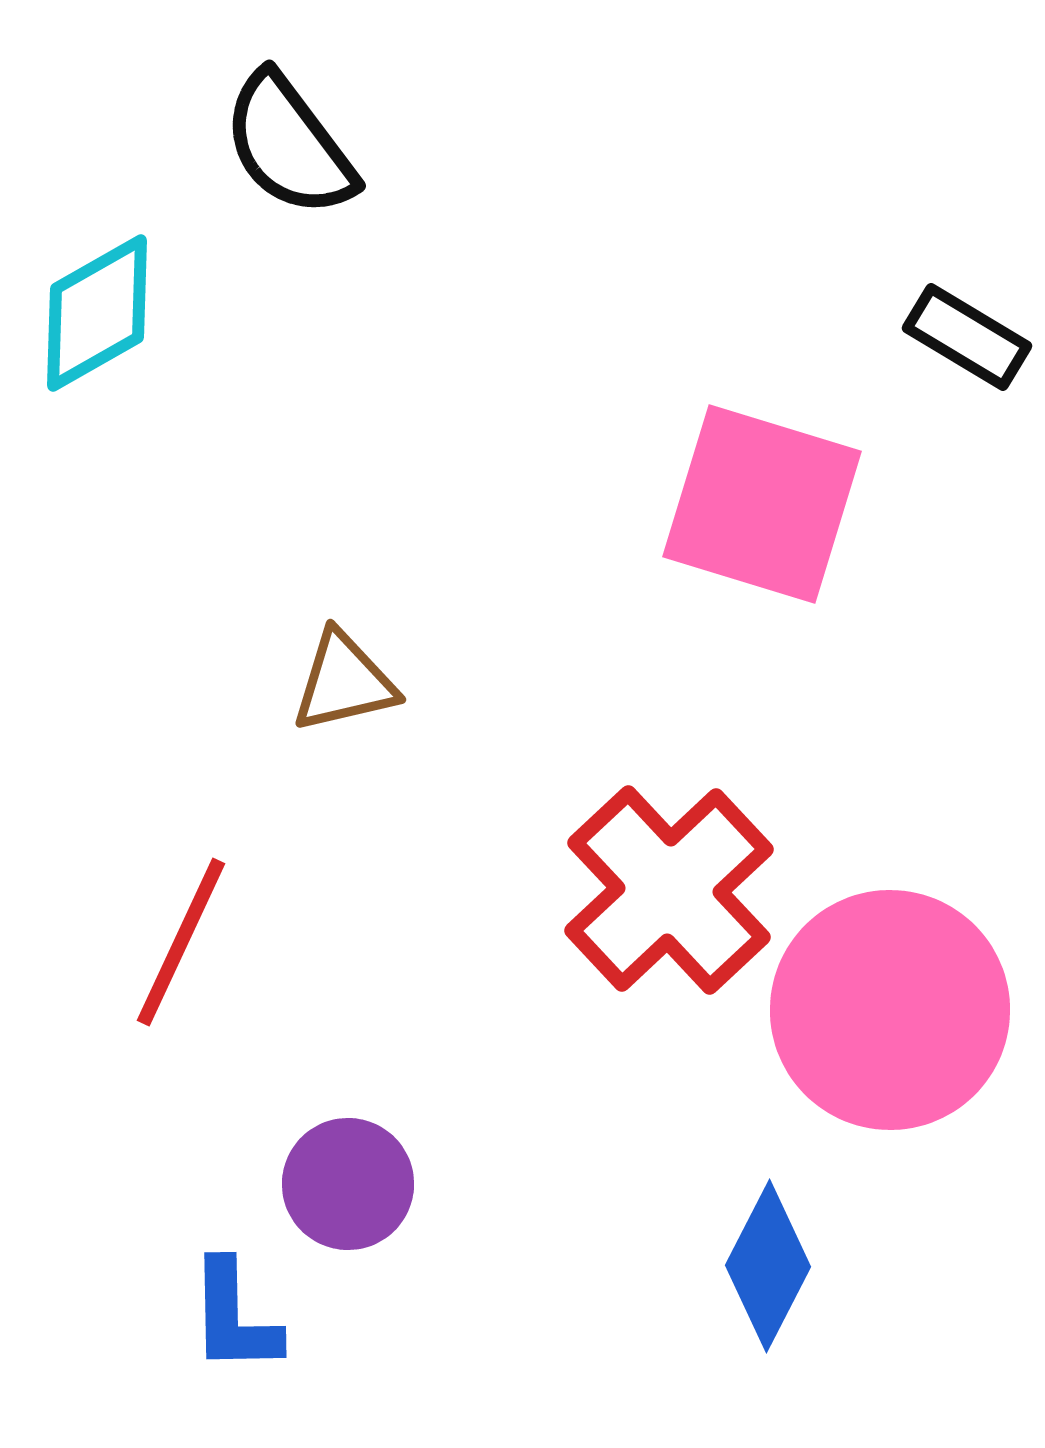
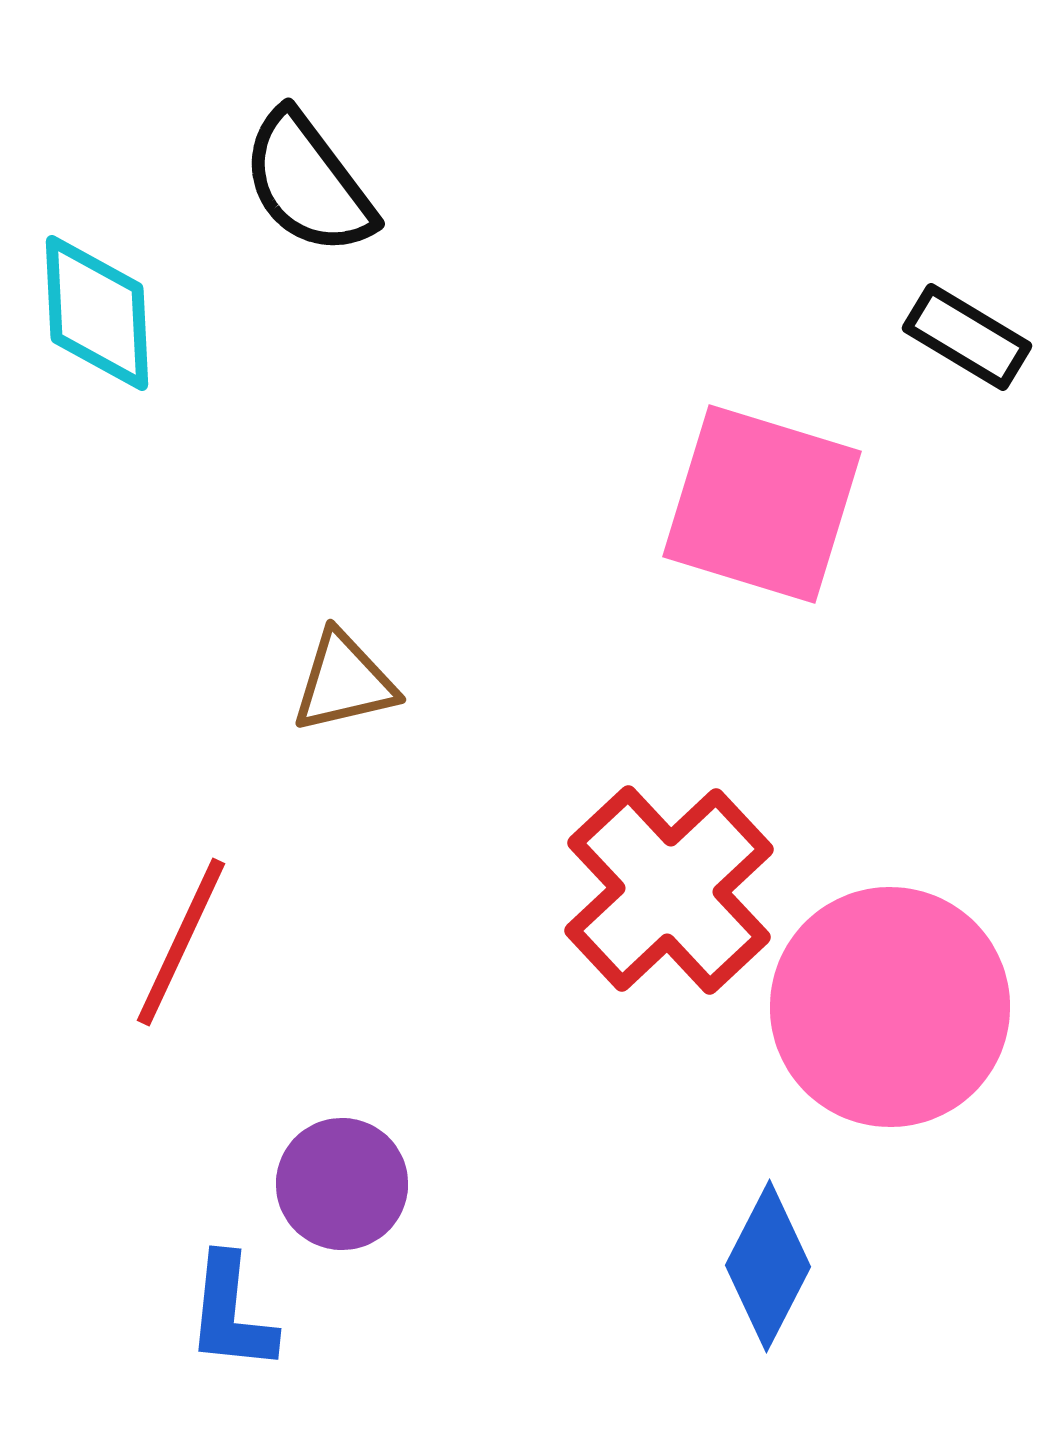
black semicircle: moved 19 px right, 38 px down
cyan diamond: rotated 63 degrees counterclockwise
pink circle: moved 3 px up
purple circle: moved 6 px left
blue L-shape: moved 3 px left, 4 px up; rotated 7 degrees clockwise
